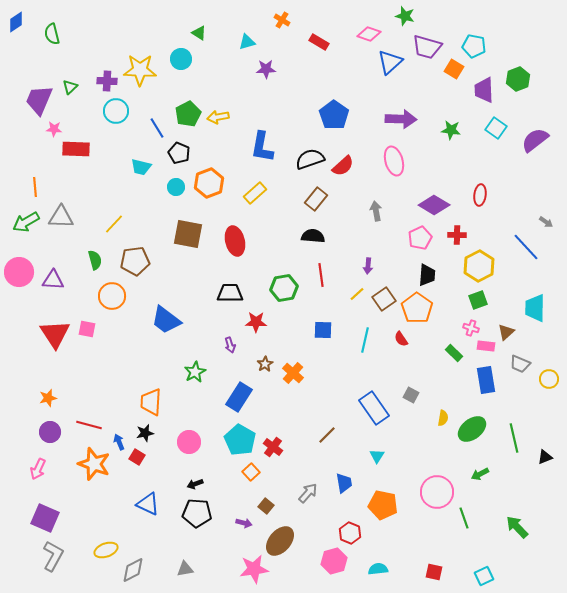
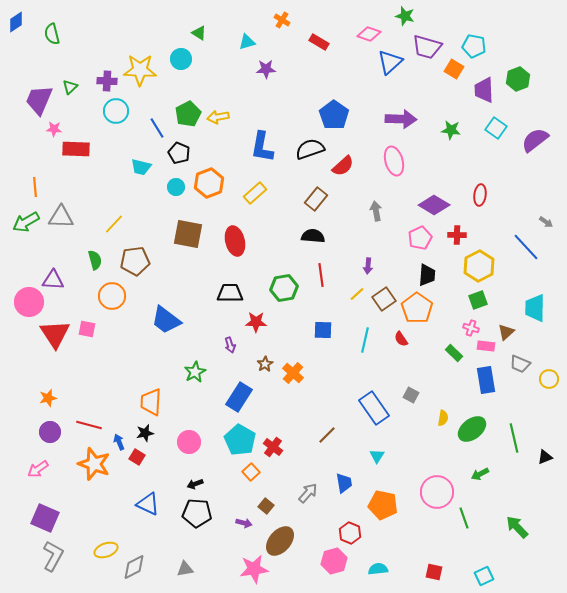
black semicircle at (310, 159): moved 10 px up
pink circle at (19, 272): moved 10 px right, 30 px down
pink arrow at (38, 469): rotated 30 degrees clockwise
gray diamond at (133, 570): moved 1 px right, 3 px up
